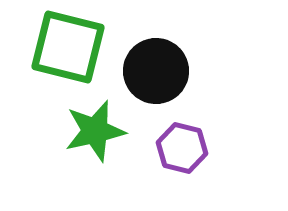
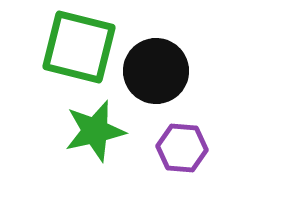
green square: moved 11 px right
purple hexagon: rotated 9 degrees counterclockwise
